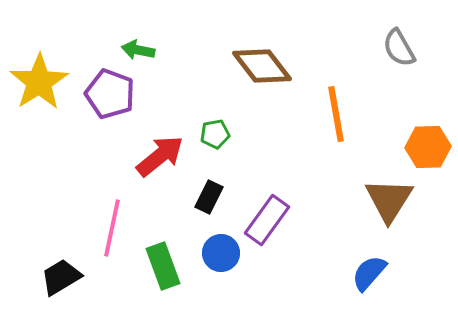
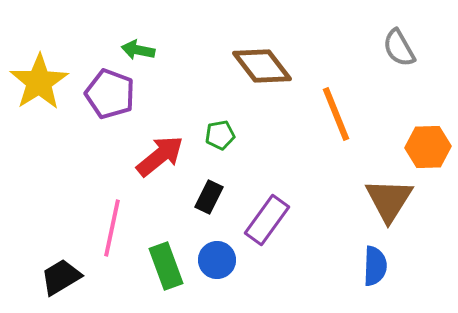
orange line: rotated 12 degrees counterclockwise
green pentagon: moved 5 px right, 1 px down
blue circle: moved 4 px left, 7 px down
green rectangle: moved 3 px right
blue semicircle: moved 6 px right, 7 px up; rotated 141 degrees clockwise
